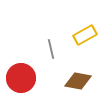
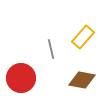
yellow rectangle: moved 2 px left, 2 px down; rotated 20 degrees counterclockwise
brown diamond: moved 4 px right, 1 px up
